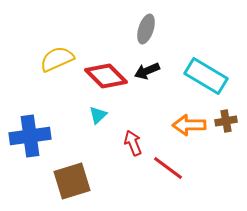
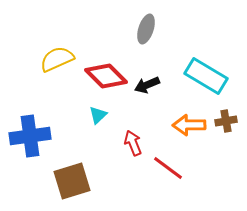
black arrow: moved 14 px down
